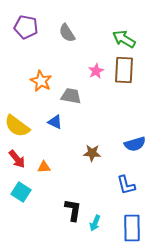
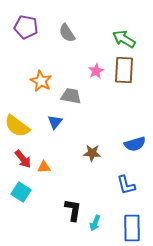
blue triangle: rotated 42 degrees clockwise
red arrow: moved 6 px right
